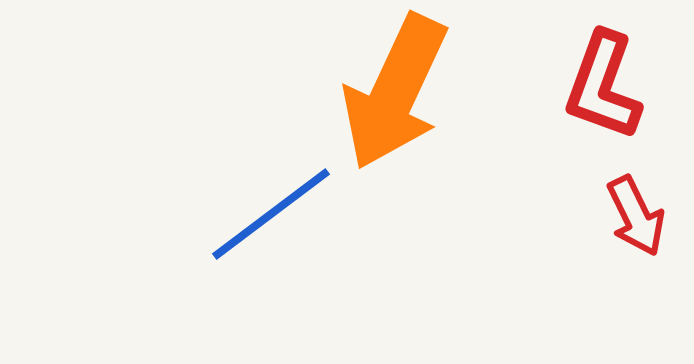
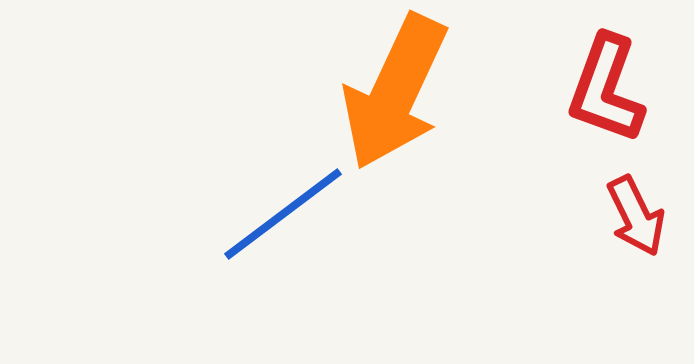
red L-shape: moved 3 px right, 3 px down
blue line: moved 12 px right
